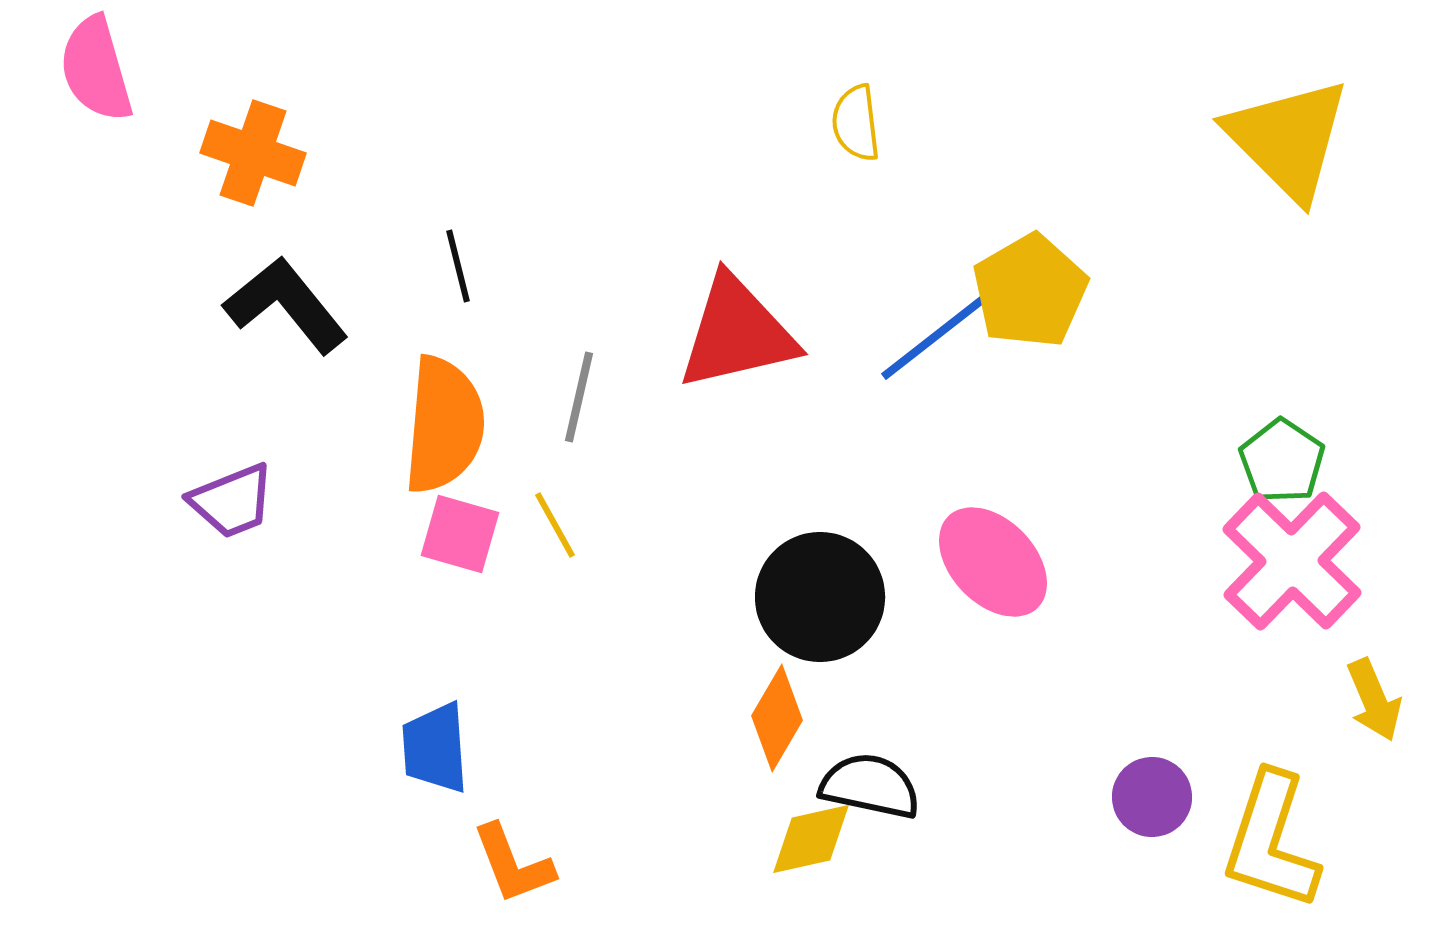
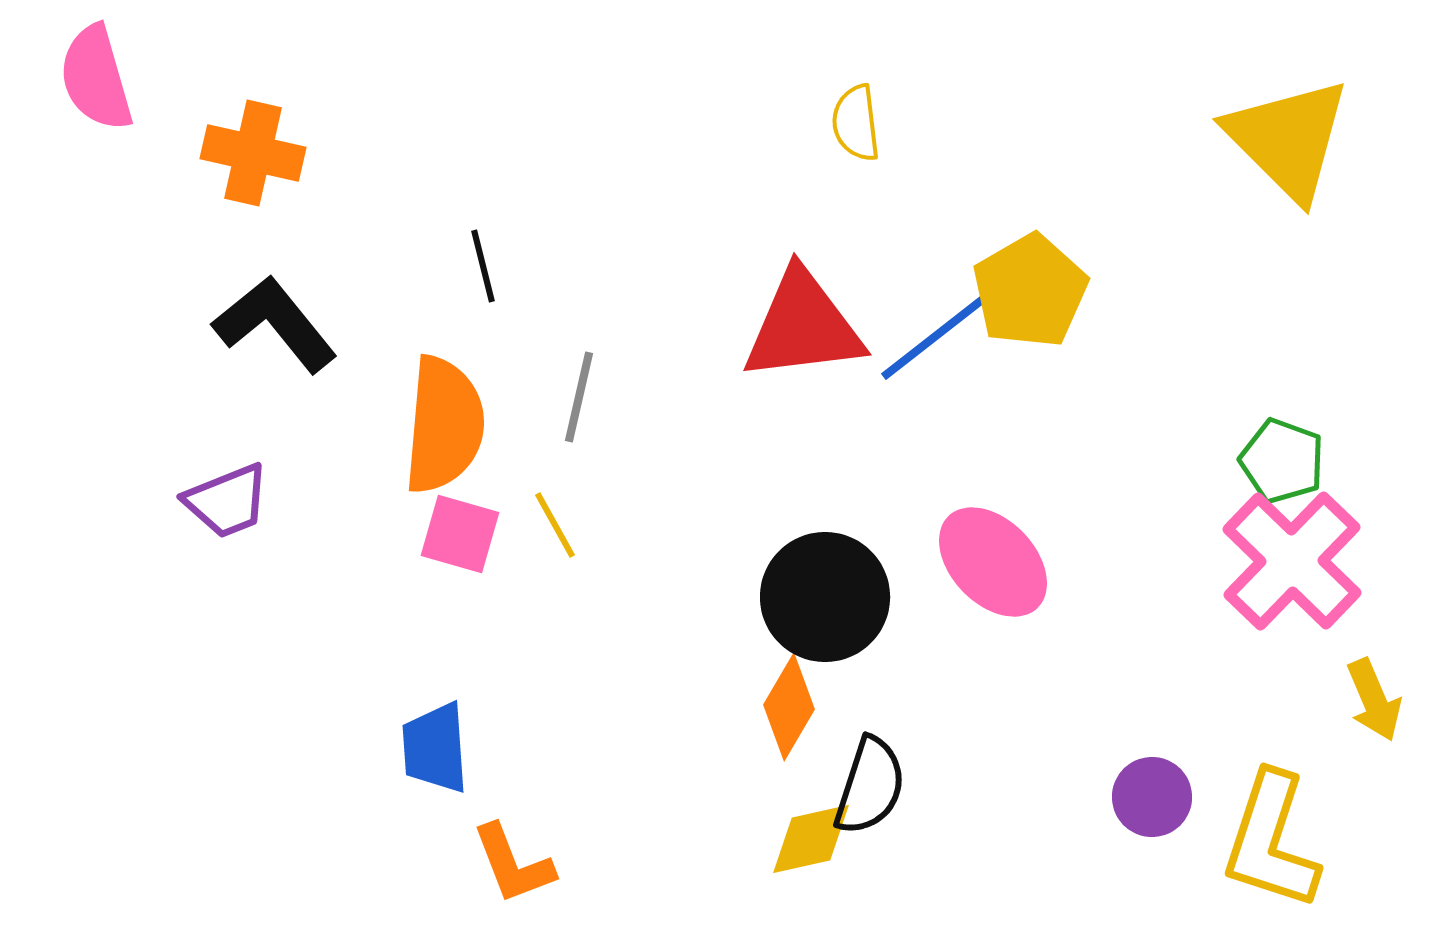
pink semicircle: moved 9 px down
orange cross: rotated 6 degrees counterclockwise
black line: moved 25 px right
black L-shape: moved 11 px left, 19 px down
red triangle: moved 66 px right, 7 px up; rotated 6 degrees clockwise
green pentagon: rotated 14 degrees counterclockwise
purple trapezoid: moved 5 px left
black circle: moved 5 px right
orange diamond: moved 12 px right, 11 px up
black semicircle: rotated 96 degrees clockwise
